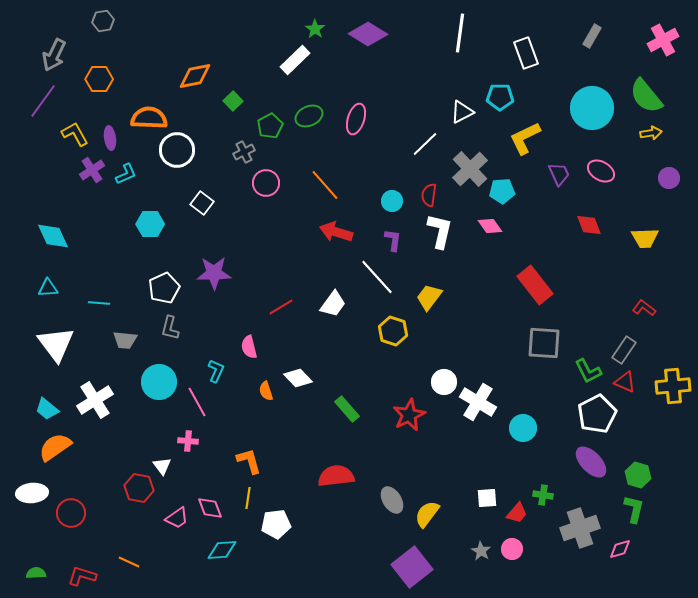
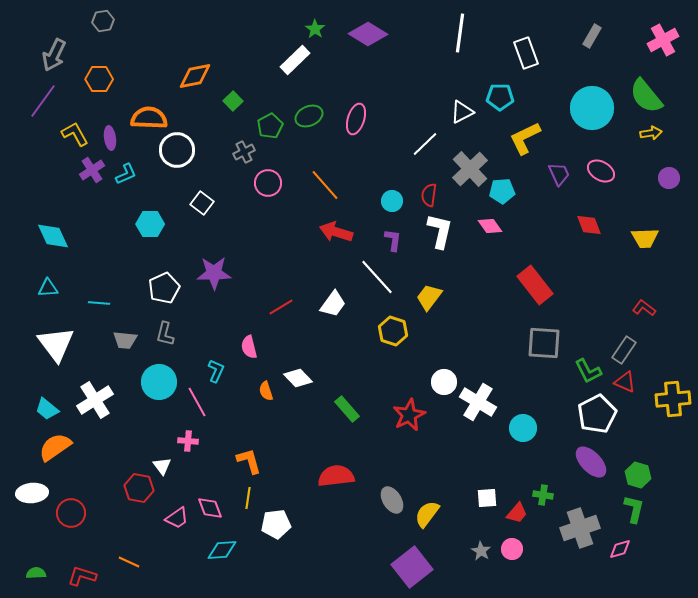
pink circle at (266, 183): moved 2 px right
gray L-shape at (170, 328): moved 5 px left, 6 px down
yellow cross at (673, 386): moved 13 px down
